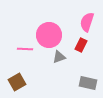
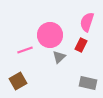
pink circle: moved 1 px right
pink line: moved 1 px down; rotated 21 degrees counterclockwise
gray triangle: rotated 24 degrees counterclockwise
brown square: moved 1 px right, 1 px up
